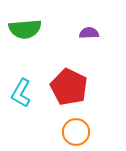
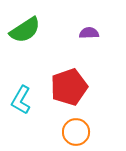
green semicircle: moved 1 px down; rotated 28 degrees counterclockwise
red pentagon: rotated 27 degrees clockwise
cyan L-shape: moved 7 px down
